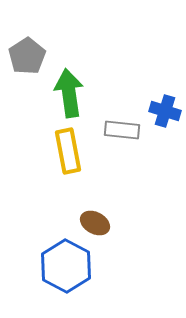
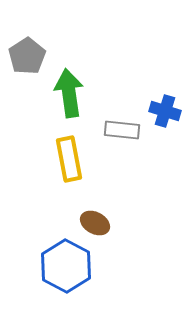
yellow rectangle: moved 1 px right, 8 px down
